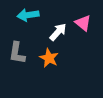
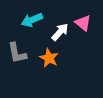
cyan arrow: moved 4 px right, 5 px down; rotated 15 degrees counterclockwise
white arrow: moved 2 px right
gray L-shape: rotated 20 degrees counterclockwise
